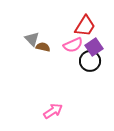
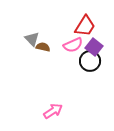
purple square: rotated 18 degrees counterclockwise
